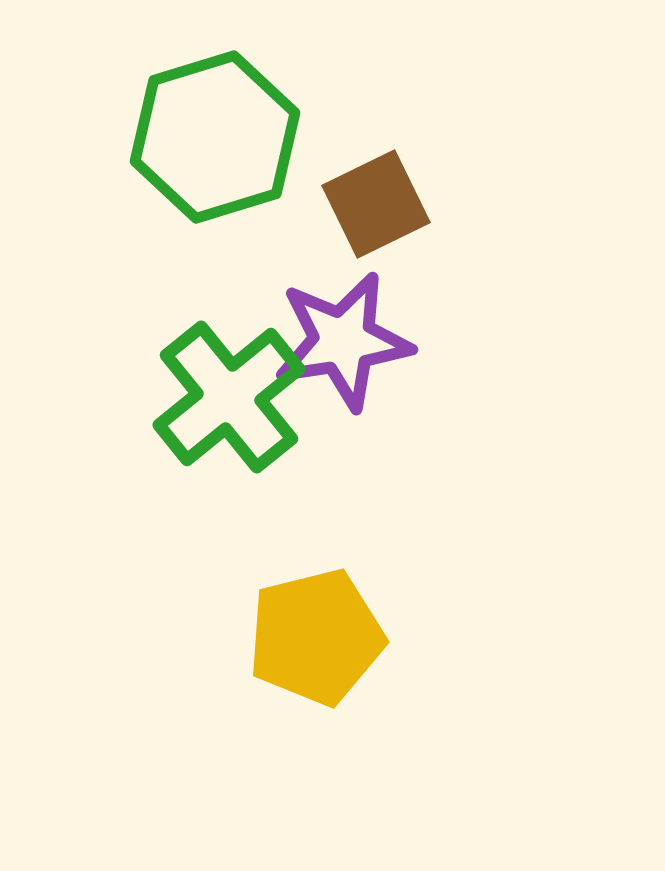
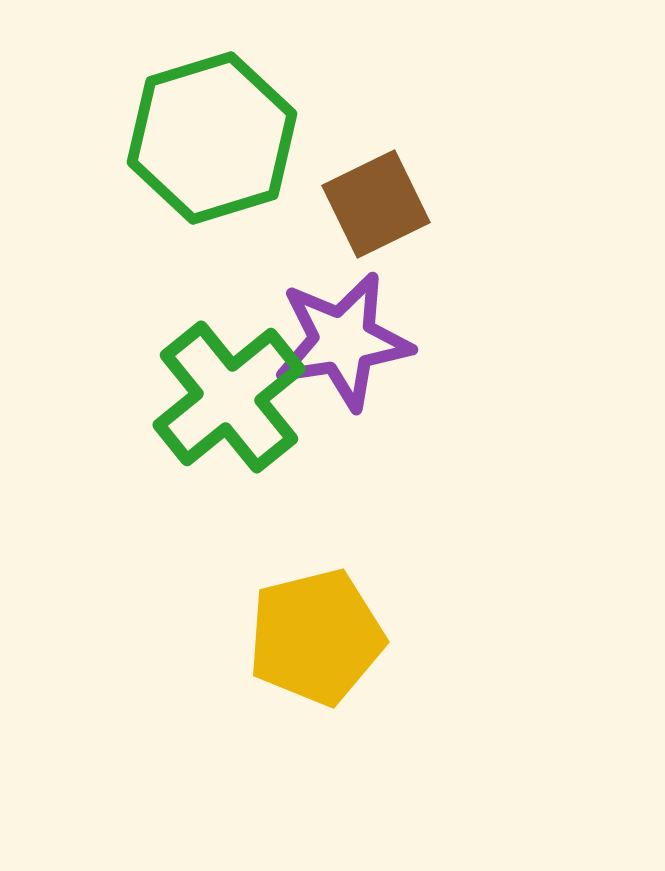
green hexagon: moved 3 px left, 1 px down
